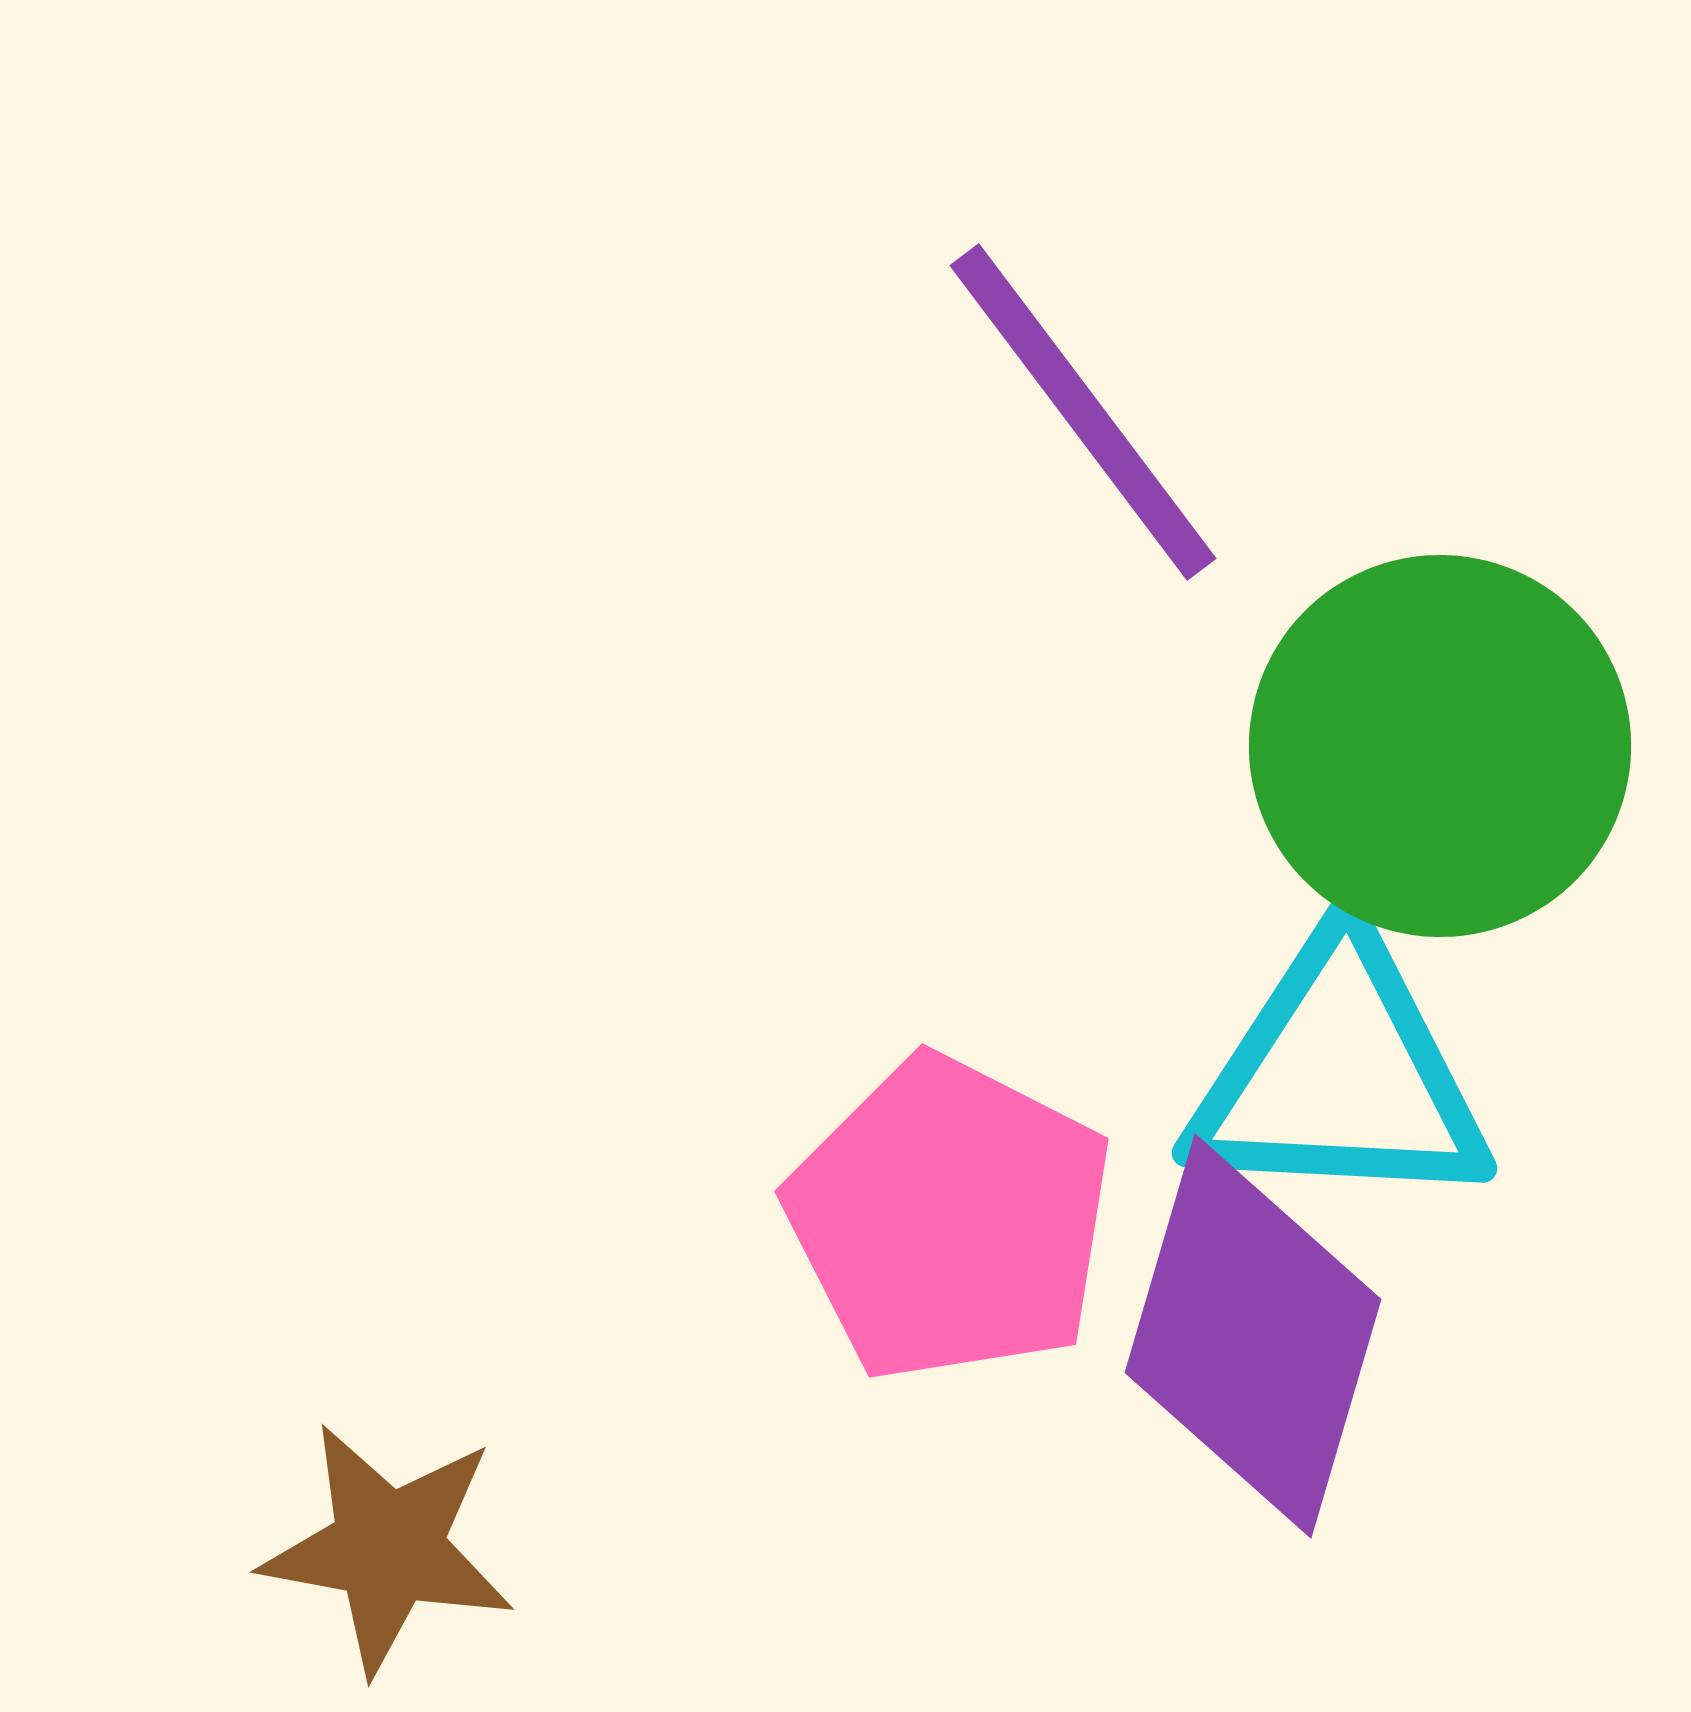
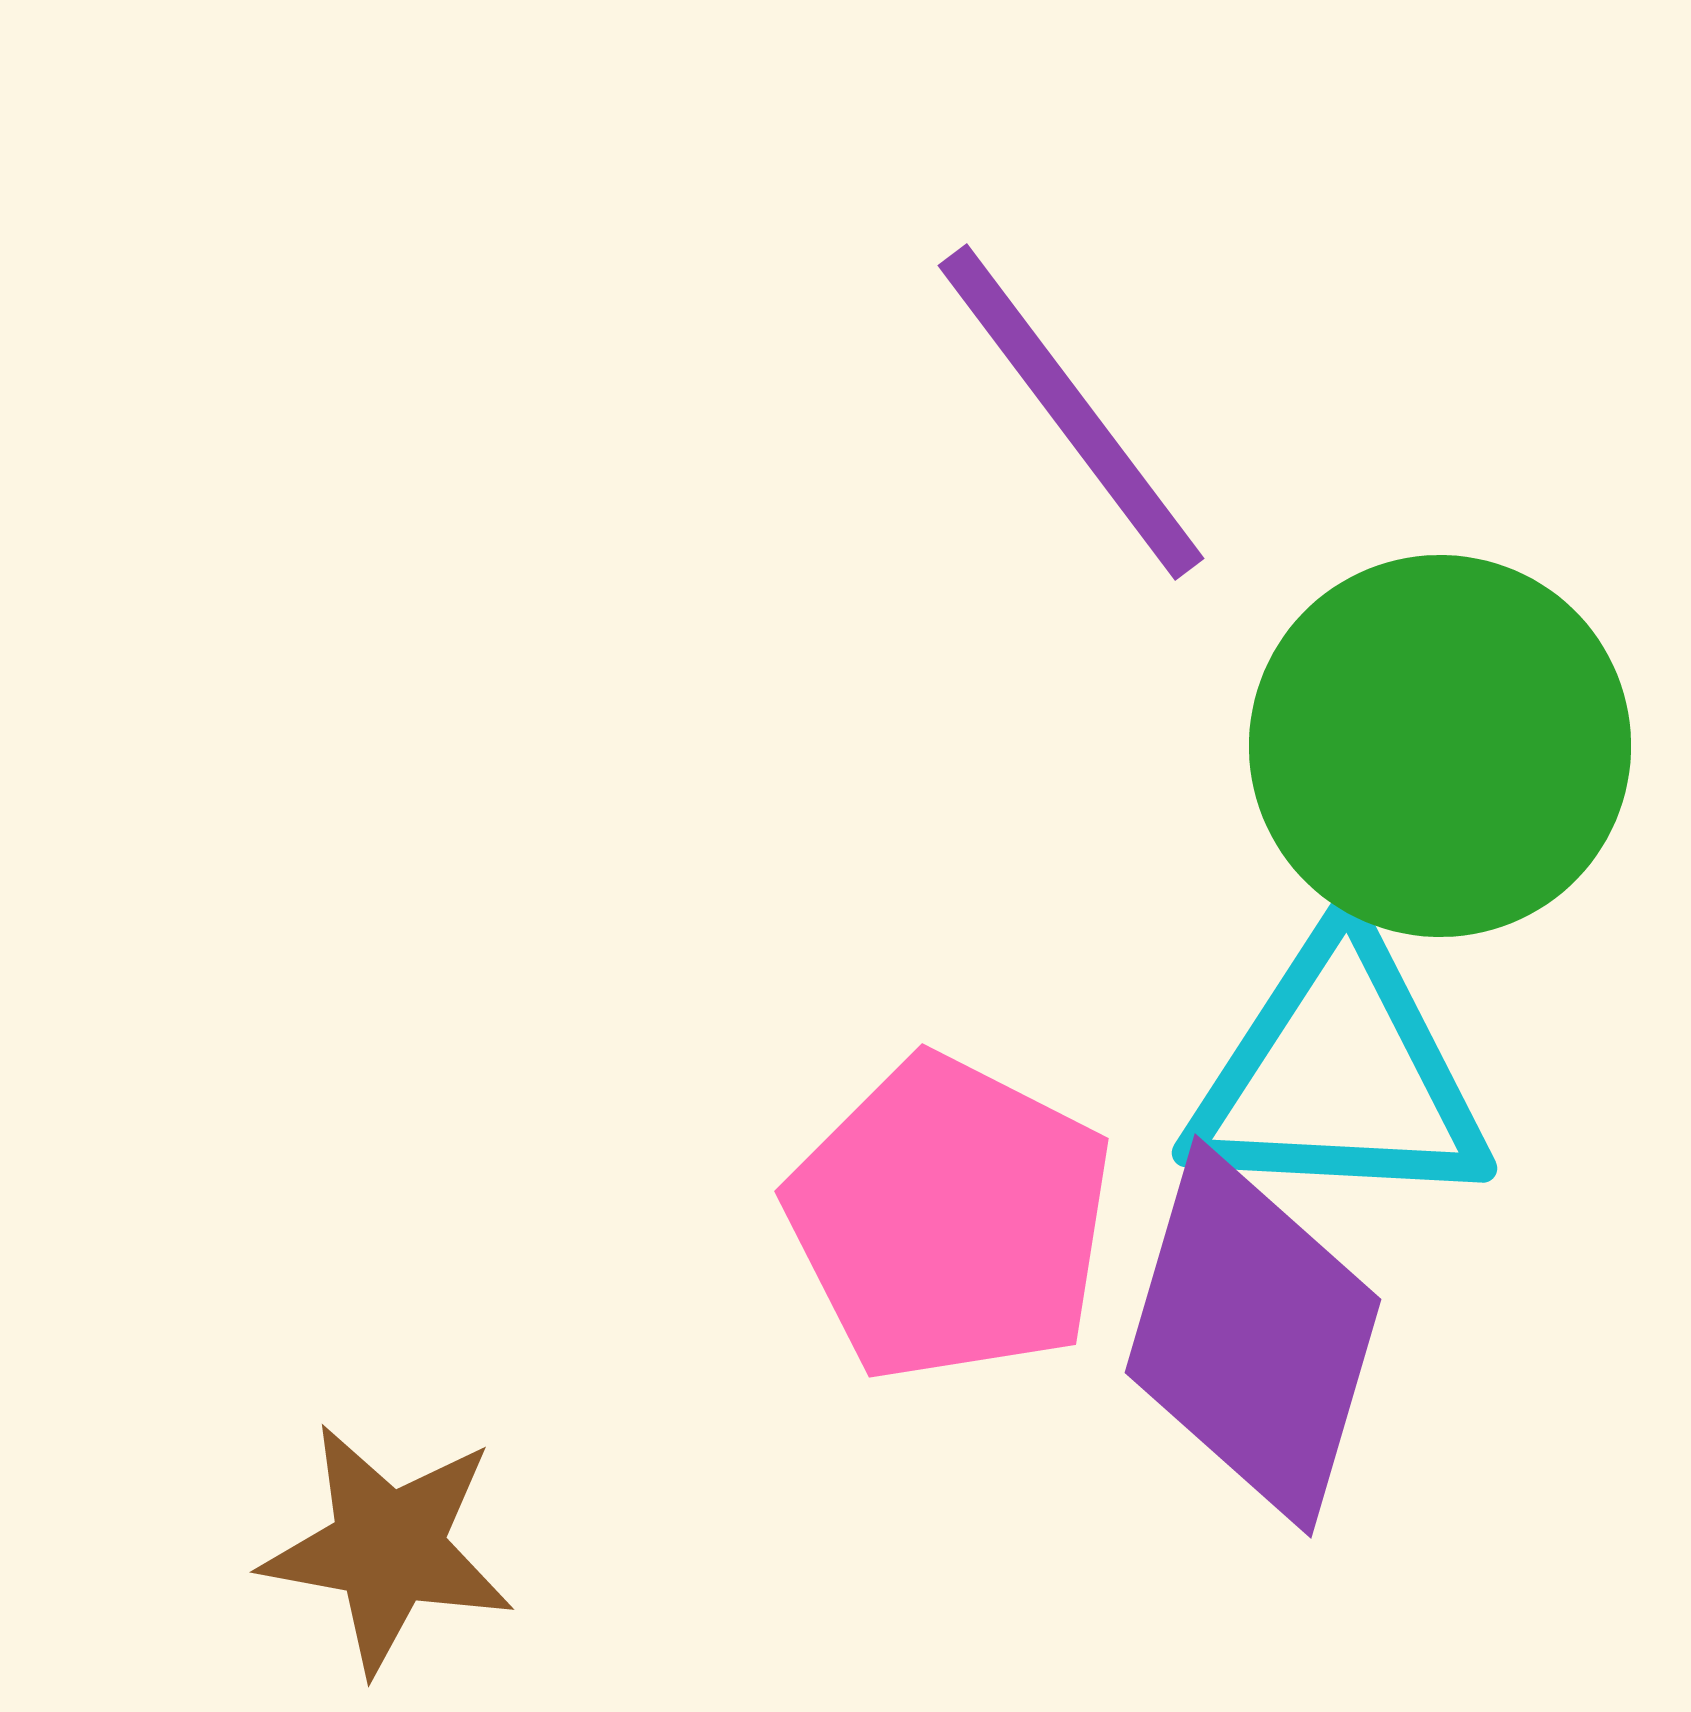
purple line: moved 12 px left
